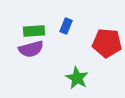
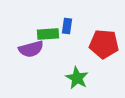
blue rectangle: moved 1 px right; rotated 14 degrees counterclockwise
green rectangle: moved 14 px right, 3 px down
red pentagon: moved 3 px left, 1 px down
